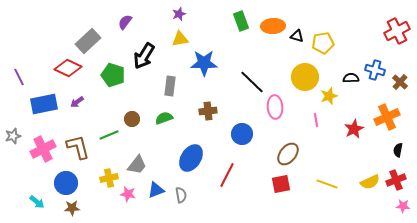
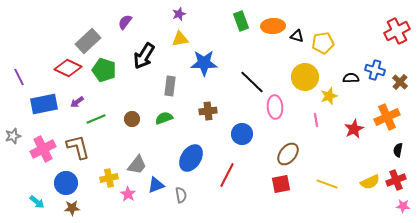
green pentagon at (113, 75): moved 9 px left, 5 px up
green line at (109, 135): moved 13 px left, 16 px up
blue triangle at (156, 190): moved 5 px up
pink star at (128, 194): rotated 21 degrees clockwise
